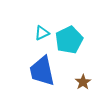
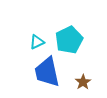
cyan triangle: moved 5 px left, 9 px down
blue trapezoid: moved 5 px right, 1 px down
